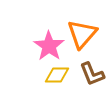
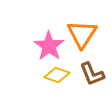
orange triangle: rotated 8 degrees counterclockwise
yellow diamond: rotated 20 degrees clockwise
